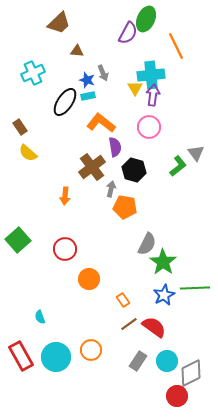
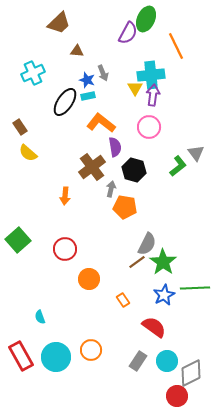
brown line at (129, 324): moved 8 px right, 62 px up
